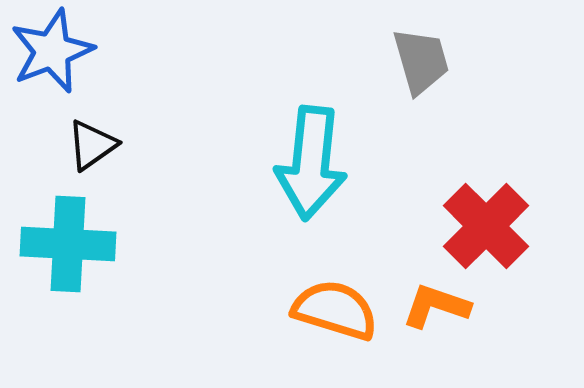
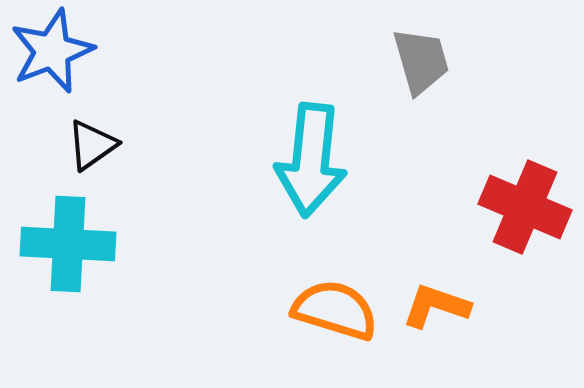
cyan arrow: moved 3 px up
red cross: moved 39 px right, 19 px up; rotated 22 degrees counterclockwise
